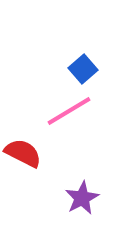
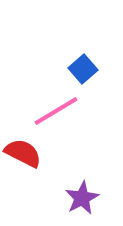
pink line: moved 13 px left
